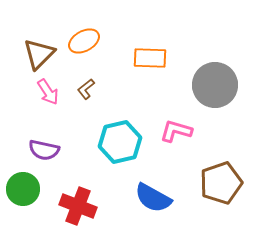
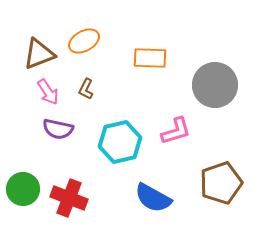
brown triangle: rotated 24 degrees clockwise
brown L-shape: rotated 25 degrees counterclockwise
pink L-shape: rotated 148 degrees clockwise
purple semicircle: moved 14 px right, 21 px up
red cross: moved 9 px left, 8 px up
